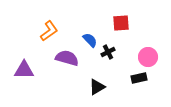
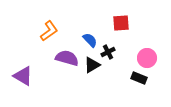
pink circle: moved 1 px left, 1 px down
purple triangle: moved 1 px left, 6 px down; rotated 30 degrees clockwise
black rectangle: rotated 35 degrees clockwise
black triangle: moved 5 px left, 22 px up
